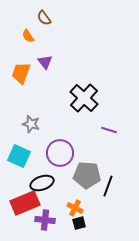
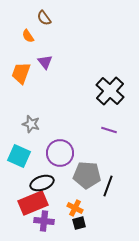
black cross: moved 26 px right, 7 px up
red rectangle: moved 8 px right
purple cross: moved 1 px left, 1 px down
